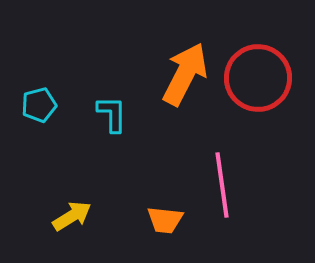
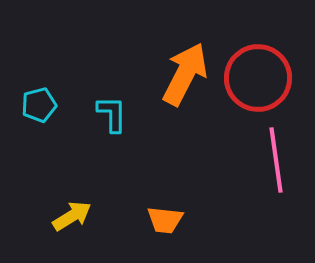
pink line: moved 54 px right, 25 px up
